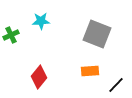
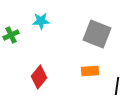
black line: moved 1 px right, 1 px down; rotated 36 degrees counterclockwise
